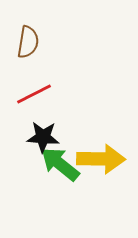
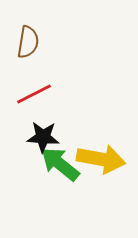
yellow arrow: rotated 9 degrees clockwise
